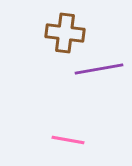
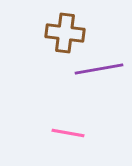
pink line: moved 7 px up
